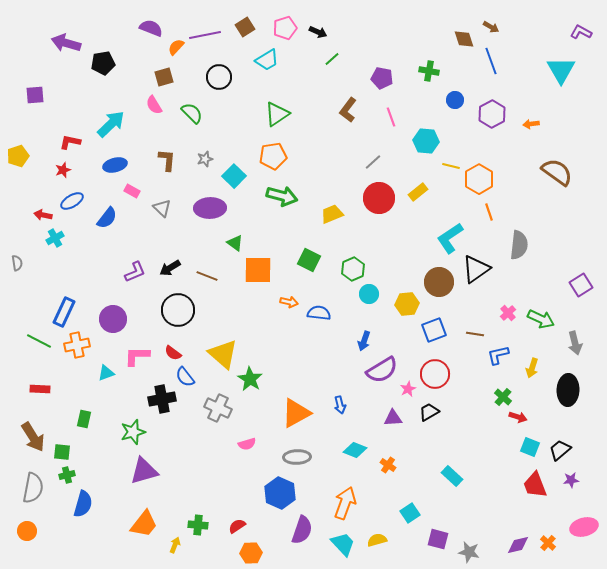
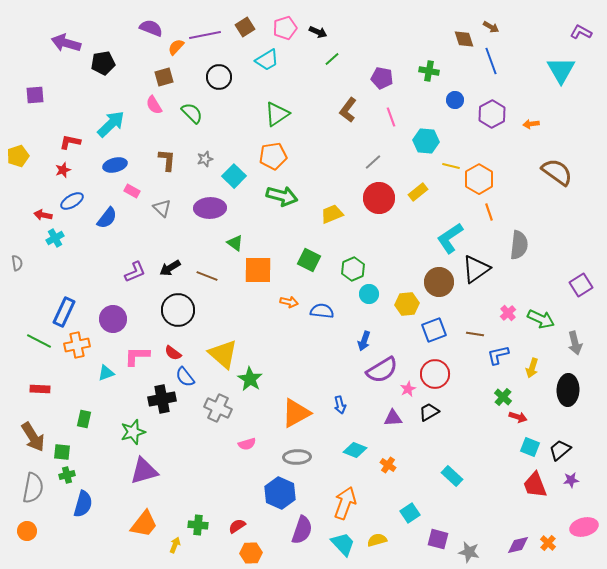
blue semicircle at (319, 313): moved 3 px right, 2 px up
